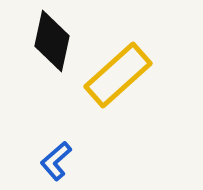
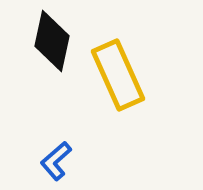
yellow rectangle: rotated 72 degrees counterclockwise
